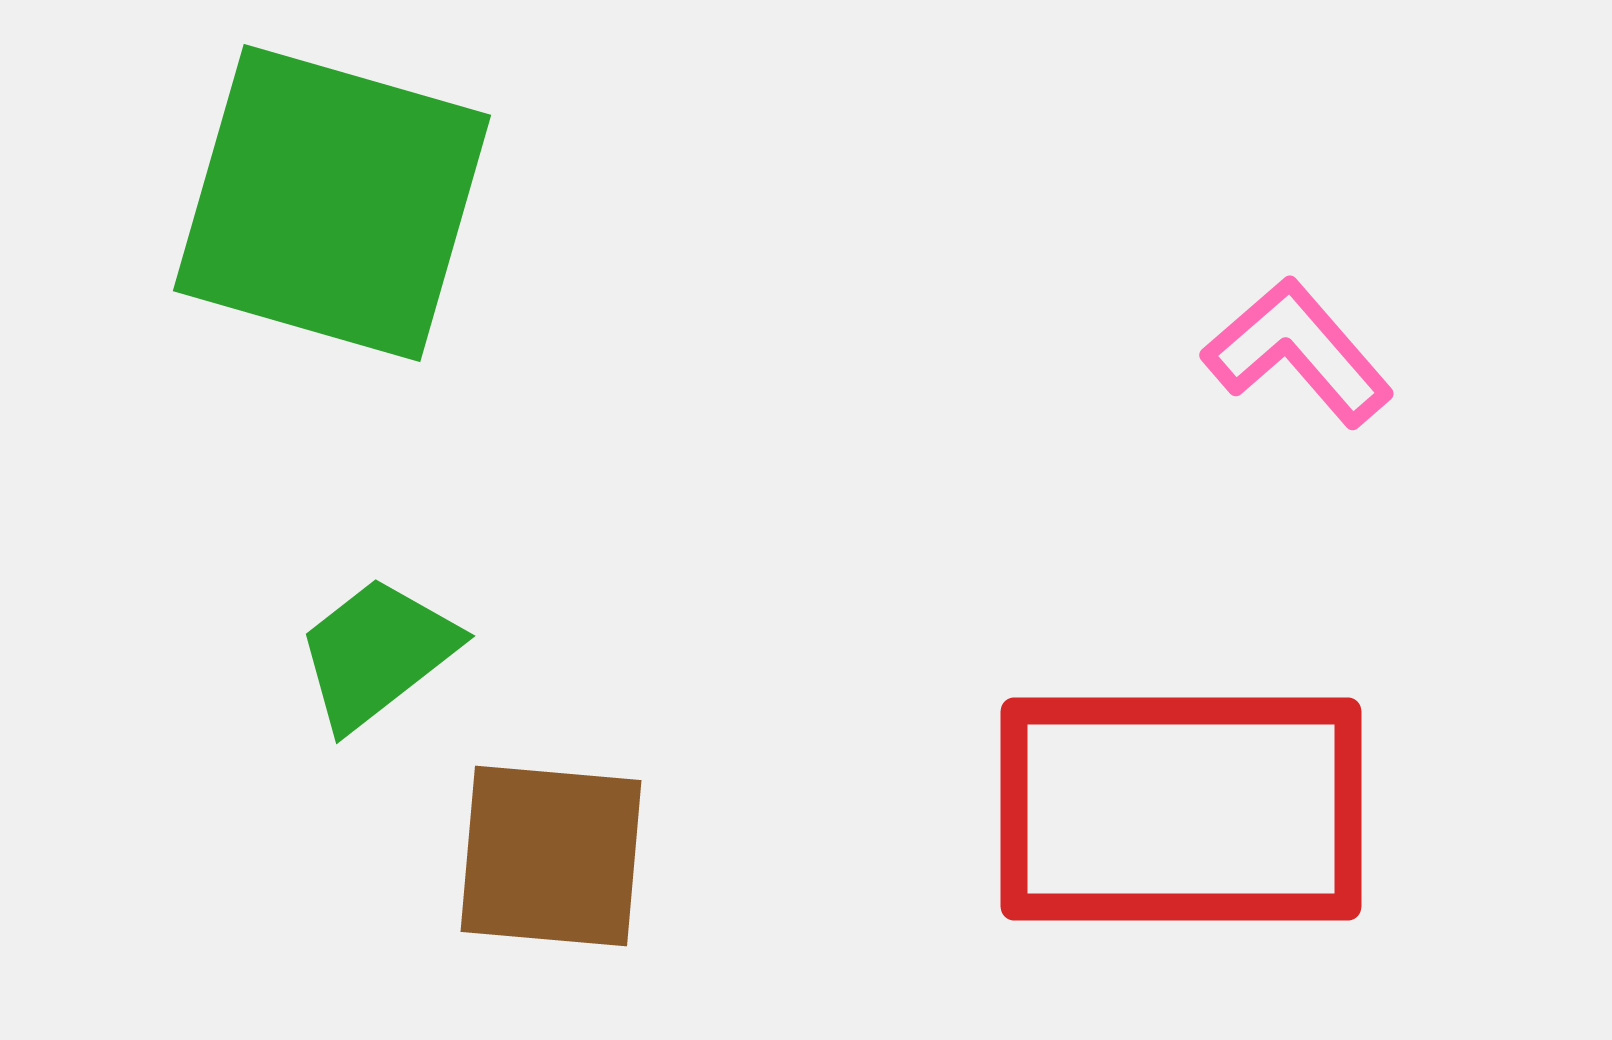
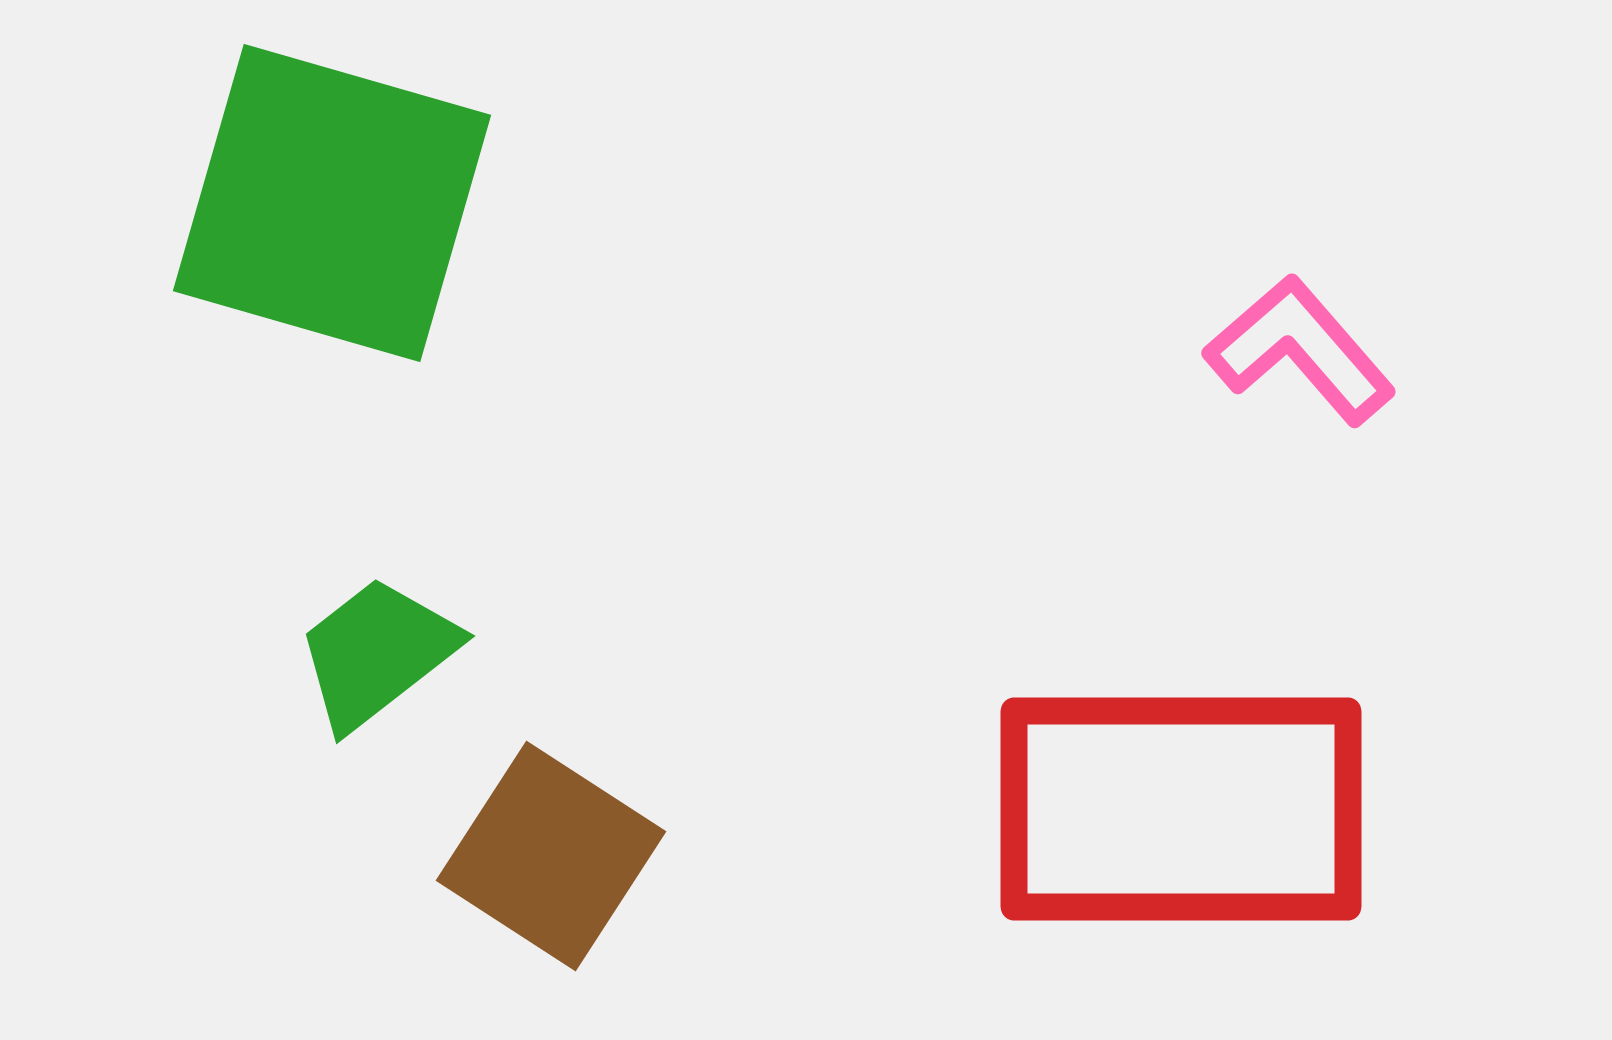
pink L-shape: moved 2 px right, 2 px up
brown square: rotated 28 degrees clockwise
